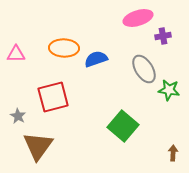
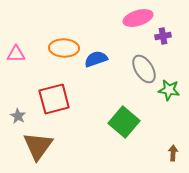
red square: moved 1 px right, 2 px down
green square: moved 1 px right, 4 px up
